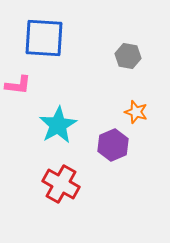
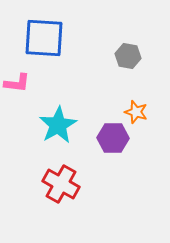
pink L-shape: moved 1 px left, 2 px up
purple hexagon: moved 7 px up; rotated 24 degrees clockwise
